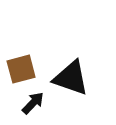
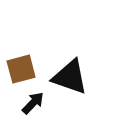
black triangle: moved 1 px left, 1 px up
